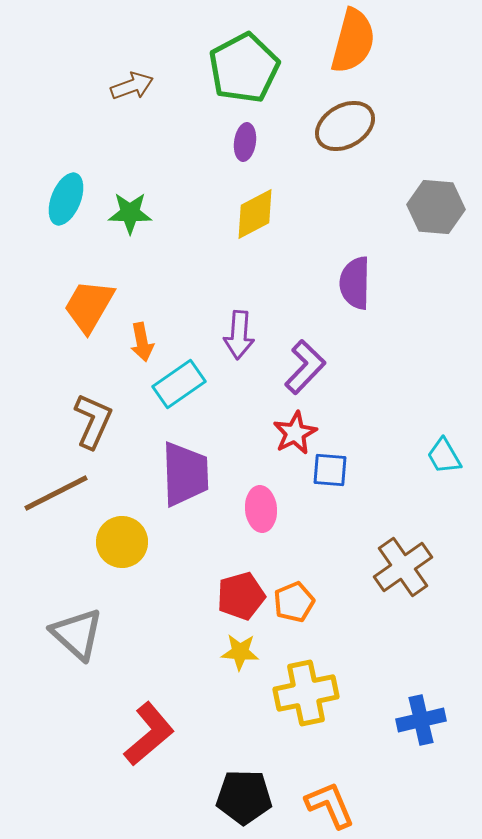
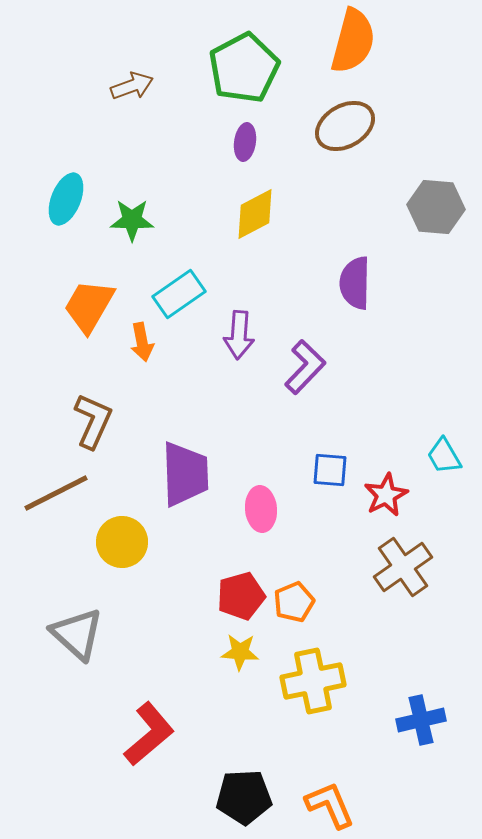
green star: moved 2 px right, 7 px down
cyan rectangle: moved 90 px up
red star: moved 91 px right, 62 px down
yellow cross: moved 7 px right, 12 px up
black pentagon: rotated 4 degrees counterclockwise
